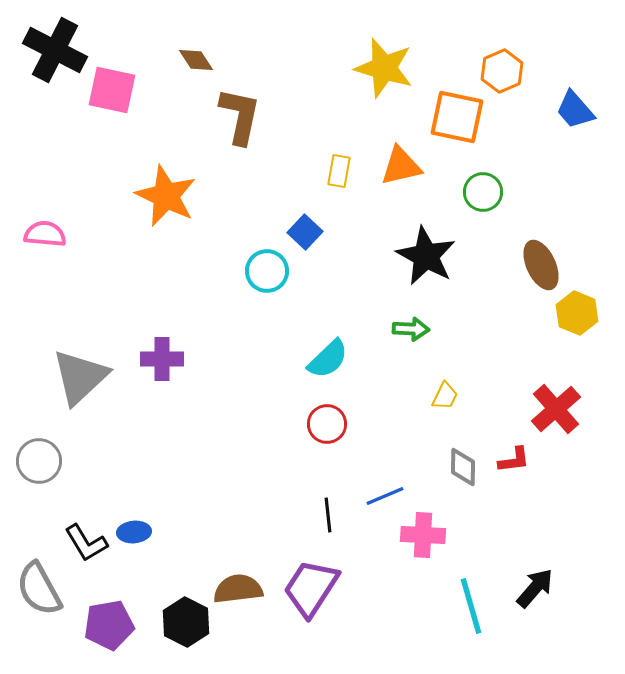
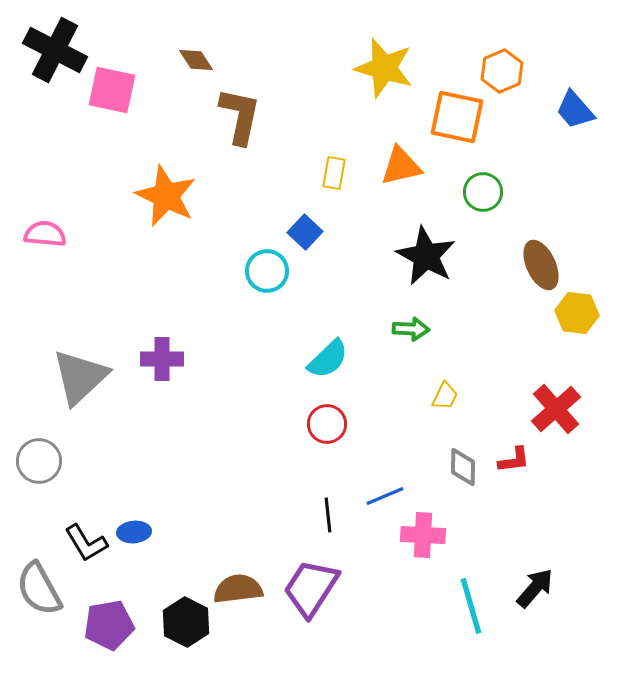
yellow rectangle: moved 5 px left, 2 px down
yellow hexagon: rotated 15 degrees counterclockwise
